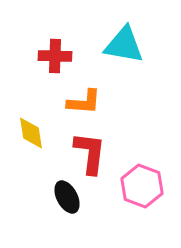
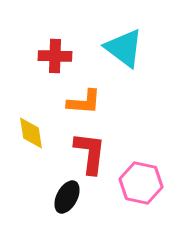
cyan triangle: moved 3 px down; rotated 27 degrees clockwise
pink hexagon: moved 1 px left, 3 px up; rotated 9 degrees counterclockwise
black ellipse: rotated 56 degrees clockwise
